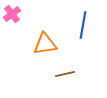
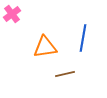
blue line: moved 13 px down
orange triangle: moved 3 px down
